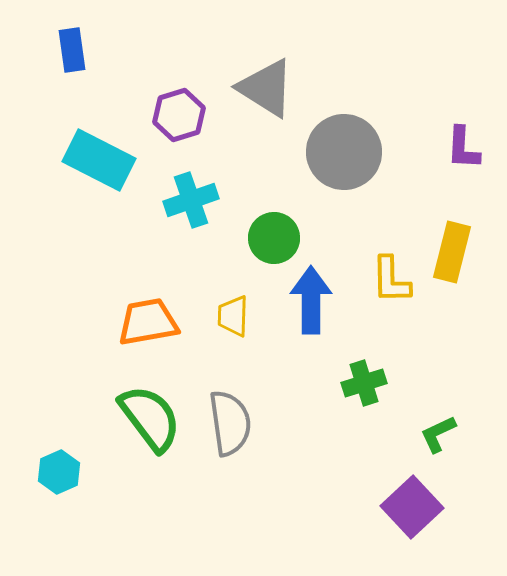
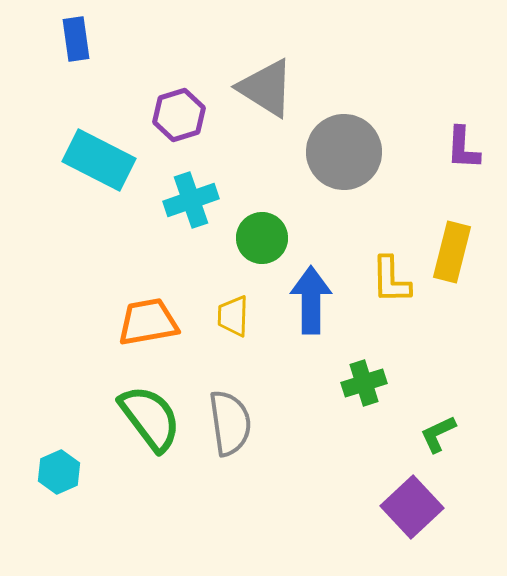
blue rectangle: moved 4 px right, 11 px up
green circle: moved 12 px left
